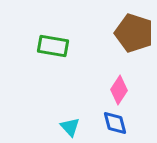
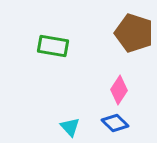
blue diamond: rotated 32 degrees counterclockwise
